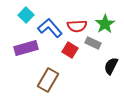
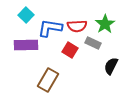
blue L-shape: rotated 40 degrees counterclockwise
purple rectangle: moved 3 px up; rotated 15 degrees clockwise
